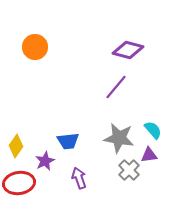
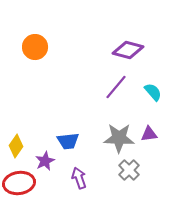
cyan semicircle: moved 38 px up
gray star: rotated 8 degrees counterclockwise
purple triangle: moved 21 px up
